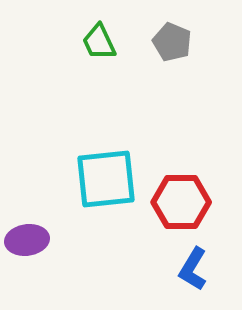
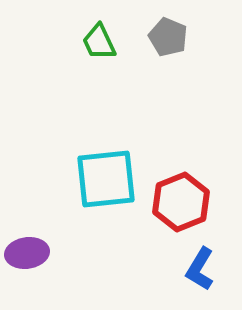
gray pentagon: moved 4 px left, 5 px up
red hexagon: rotated 22 degrees counterclockwise
purple ellipse: moved 13 px down
blue L-shape: moved 7 px right
